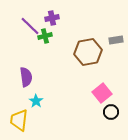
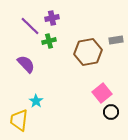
green cross: moved 4 px right, 5 px down
purple semicircle: moved 13 px up; rotated 36 degrees counterclockwise
